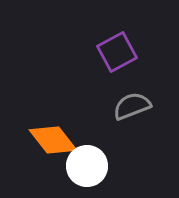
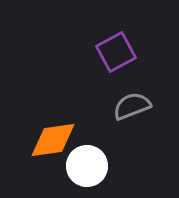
purple square: moved 1 px left
orange diamond: rotated 60 degrees counterclockwise
